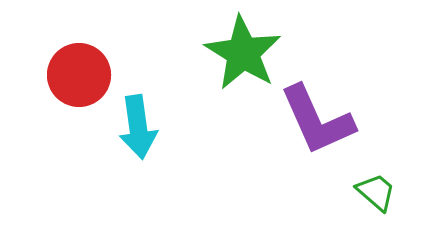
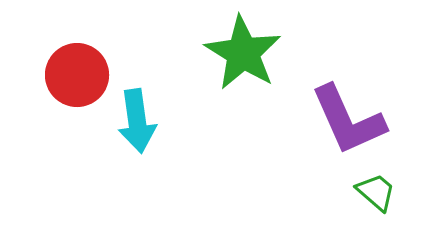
red circle: moved 2 px left
purple L-shape: moved 31 px right
cyan arrow: moved 1 px left, 6 px up
